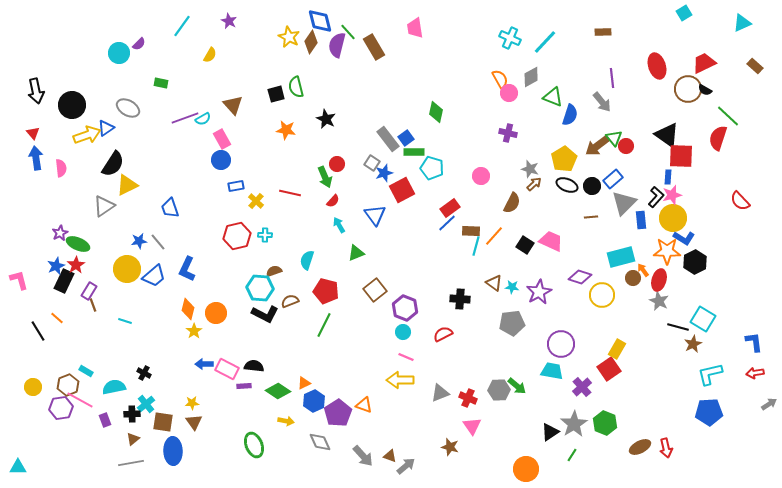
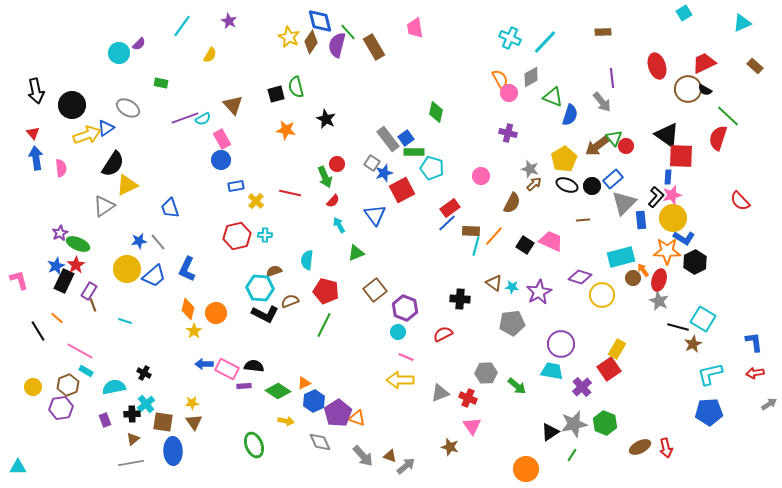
brown line at (591, 217): moved 8 px left, 3 px down
cyan semicircle at (307, 260): rotated 12 degrees counterclockwise
cyan circle at (403, 332): moved 5 px left
gray hexagon at (499, 390): moved 13 px left, 17 px up
pink line at (80, 400): moved 49 px up
orange triangle at (364, 405): moved 7 px left, 13 px down
gray star at (574, 424): rotated 20 degrees clockwise
